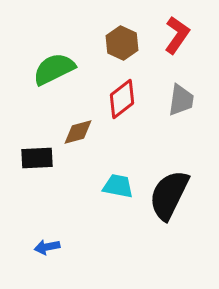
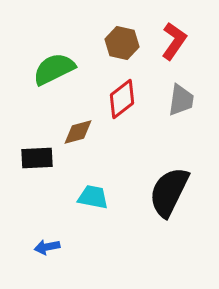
red L-shape: moved 3 px left, 6 px down
brown hexagon: rotated 12 degrees counterclockwise
cyan trapezoid: moved 25 px left, 11 px down
black semicircle: moved 3 px up
